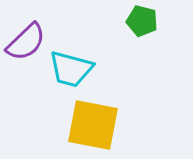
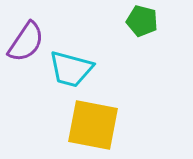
purple semicircle: rotated 12 degrees counterclockwise
